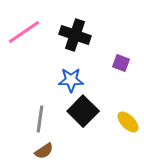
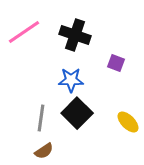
purple square: moved 5 px left
black square: moved 6 px left, 2 px down
gray line: moved 1 px right, 1 px up
